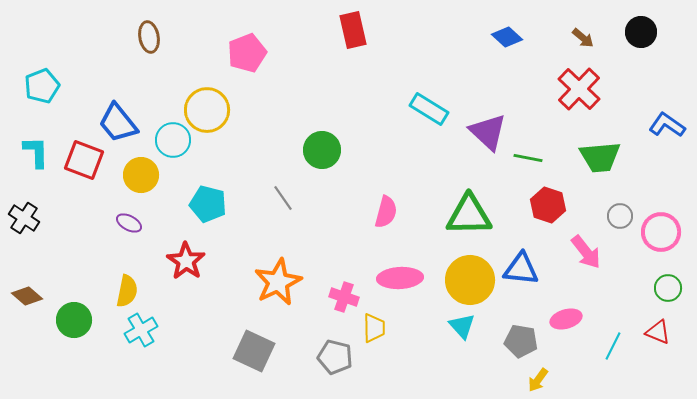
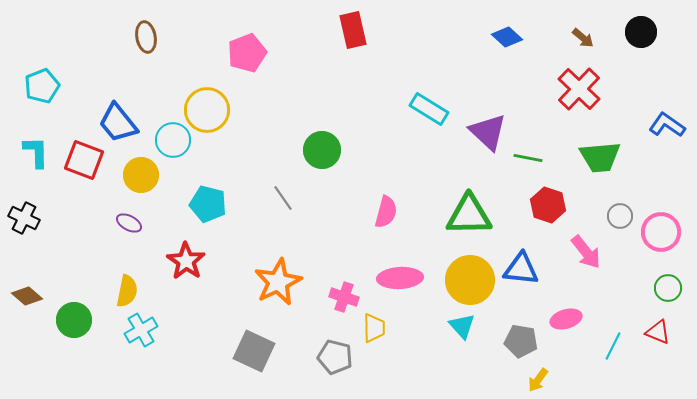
brown ellipse at (149, 37): moved 3 px left
black cross at (24, 218): rotated 8 degrees counterclockwise
